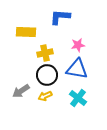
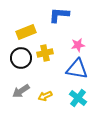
blue L-shape: moved 1 px left, 2 px up
yellow rectangle: rotated 24 degrees counterclockwise
black circle: moved 26 px left, 17 px up
